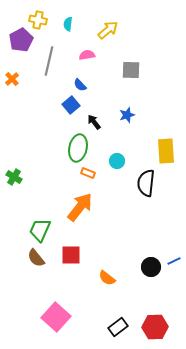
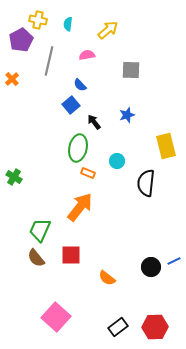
yellow rectangle: moved 5 px up; rotated 10 degrees counterclockwise
